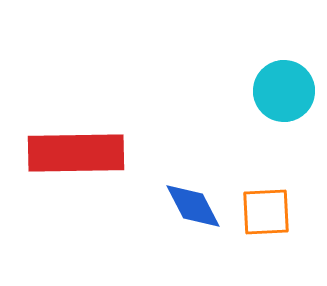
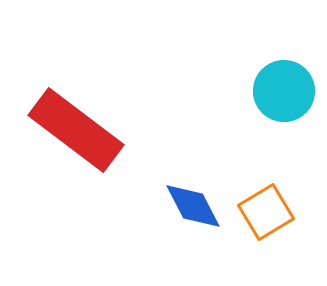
red rectangle: moved 23 px up; rotated 38 degrees clockwise
orange square: rotated 28 degrees counterclockwise
